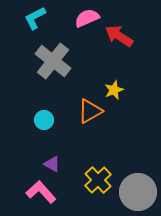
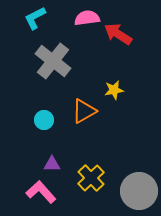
pink semicircle: rotated 15 degrees clockwise
red arrow: moved 1 px left, 2 px up
yellow star: rotated 12 degrees clockwise
orange triangle: moved 6 px left
purple triangle: rotated 30 degrees counterclockwise
yellow cross: moved 7 px left, 2 px up
gray circle: moved 1 px right, 1 px up
